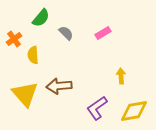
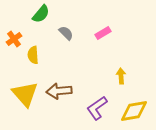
green semicircle: moved 4 px up
brown arrow: moved 5 px down
